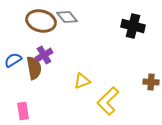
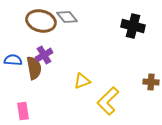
blue semicircle: rotated 36 degrees clockwise
